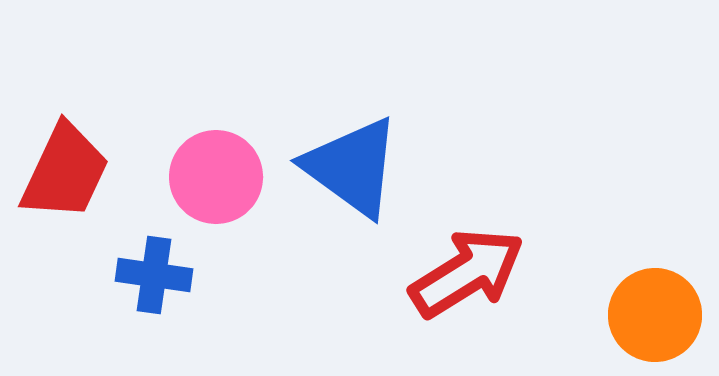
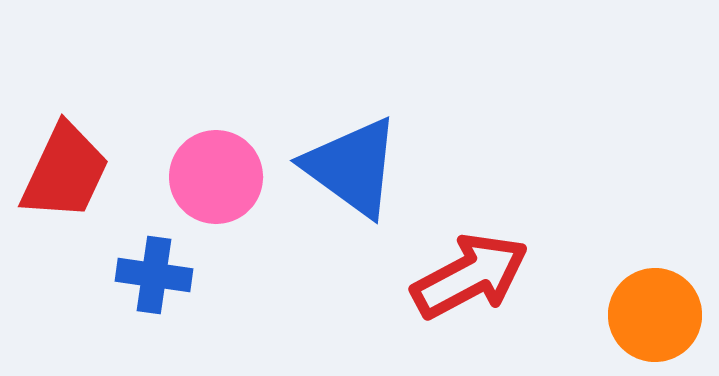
red arrow: moved 3 px right, 3 px down; rotated 4 degrees clockwise
